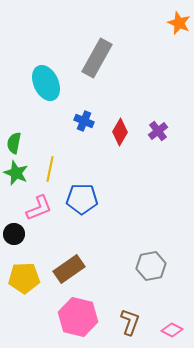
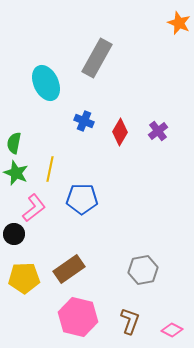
pink L-shape: moved 5 px left; rotated 16 degrees counterclockwise
gray hexagon: moved 8 px left, 4 px down
brown L-shape: moved 1 px up
